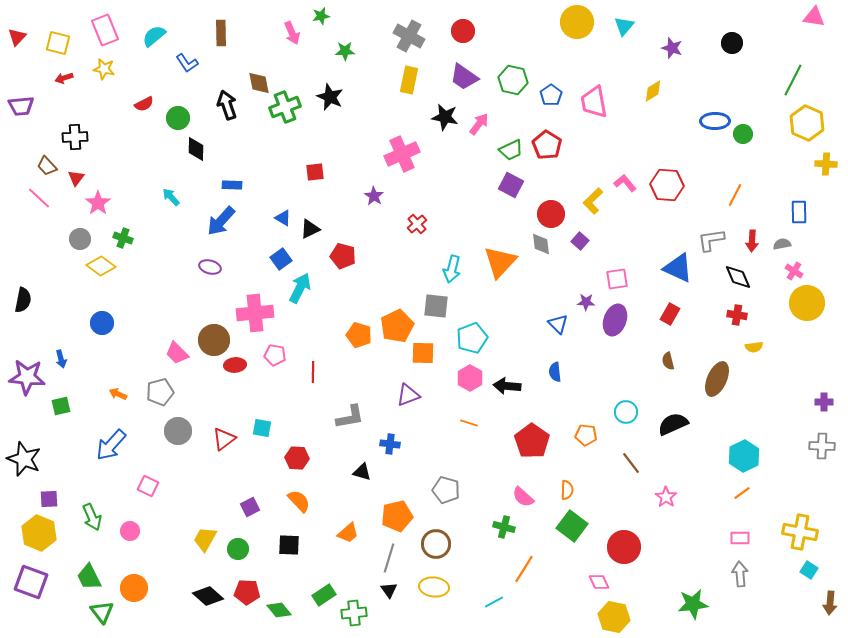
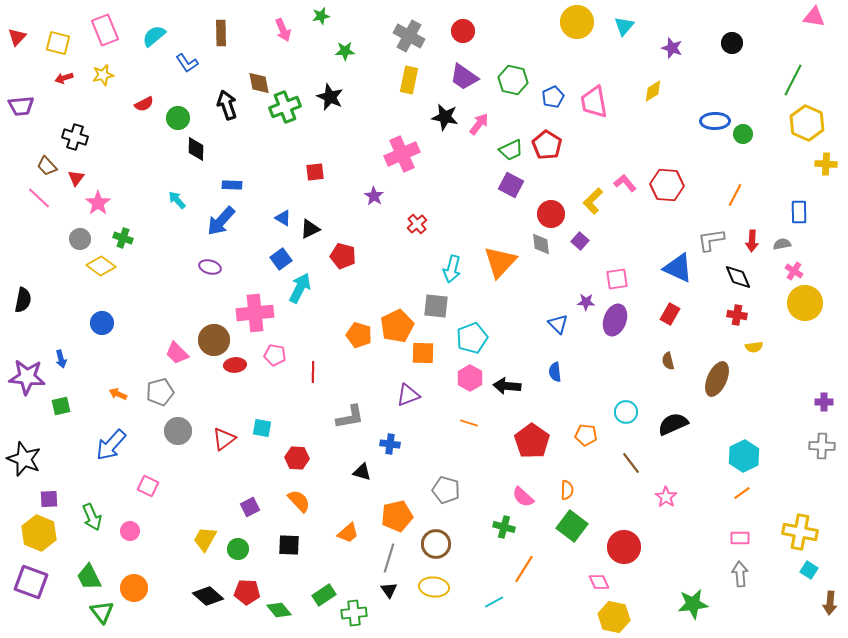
pink arrow at (292, 33): moved 9 px left, 3 px up
yellow star at (104, 69): moved 1 px left, 6 px down; rotated 25 degrees counterclockwise
blue pentagon at (551, 95): moved 2 px right, 2 px down; rotated 10 degrees clockwise
black cross at (75, 137): rotated 20 degrees clockwise
cyan arrow at (171, 197): moved 6 px right, 3 px down
yellow circle at (807, 303): moved 2 px left
